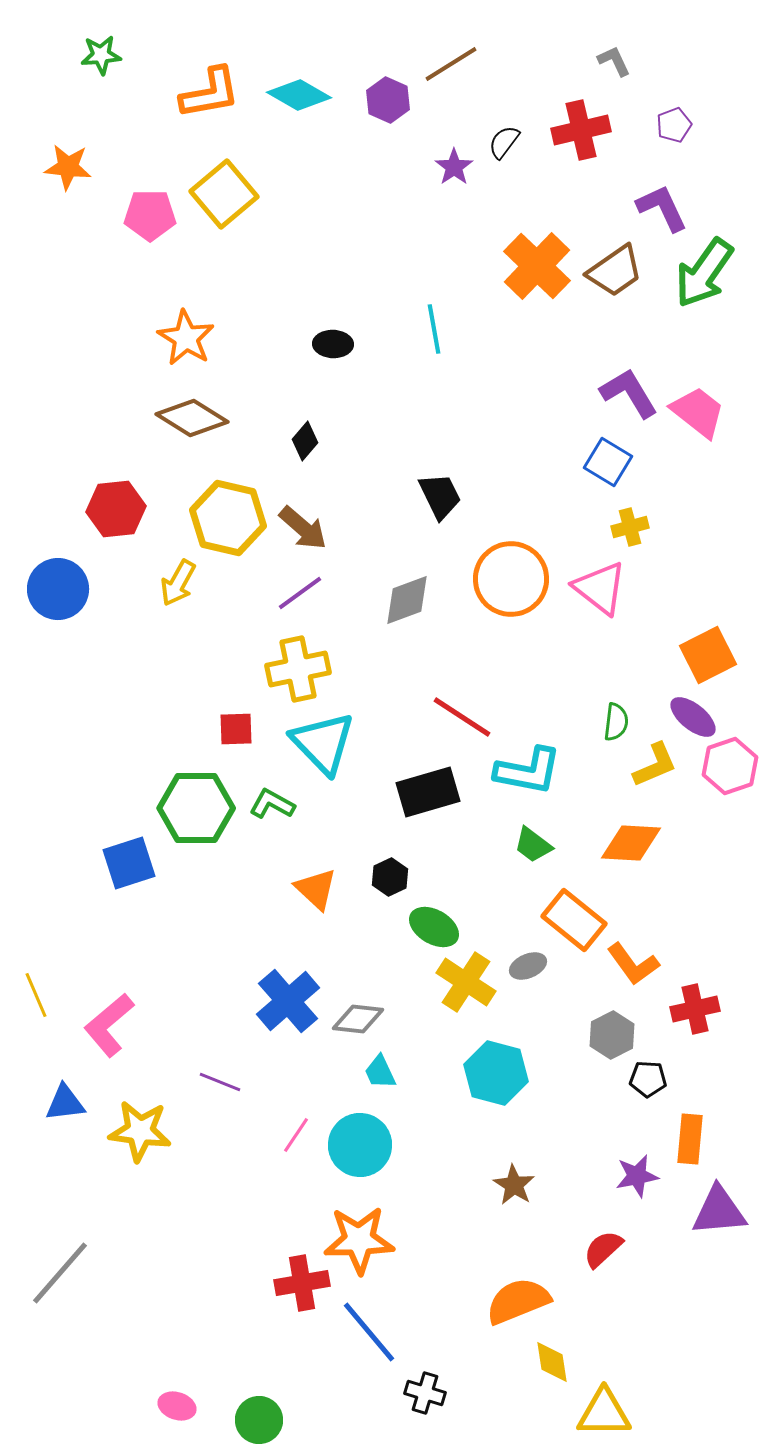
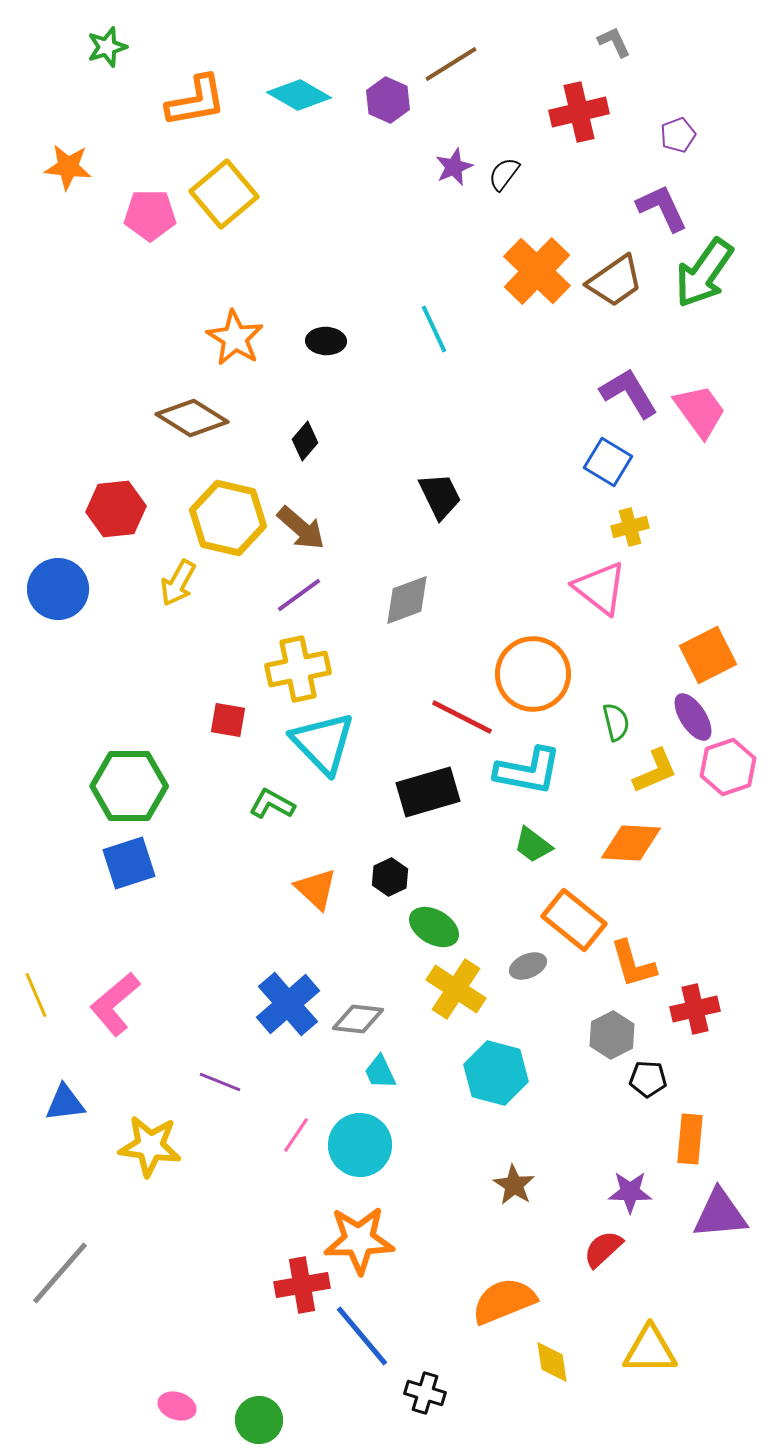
green star at (101, 55): moved 6 px right, 8 px up; rotated 12 degrees counterclockwise
gray L-shape at (614, 61): moved 19 px up
orange L-shape at (210, 93): moved 14 px left, 8 px down
purple pentagon at (674, 125): moved 4 px right, 10 px down
red cross at (581, 130): moved 2 px left, 18 px up
black semicircle at (504, 142): moved 32 px down
purple star at (454, 167): rotated 12 degrees clockwise
orange cross at (537, 266): moved 5 px down
brown trapezoid at (615, 271): moved 10 px down
cyan line at (434, 329): rotated 15 degrees counterclockwise
orange star at (186, 338): moved 49 px right
black ellipse at (333, 344): moved 7 px left, 3 px up
pink trapezoid at (698, 412): moved 2 px right, 1 px up; rotated 16 degrees clockwise
brown arrow at (303, 528): moved 2 px left
orange circle at (511, 579): moved 22 px right, 95 px down
purple line at (300, 593): moved 1 px left, 2 px down
red line at (462, 717): rotated 6 degrees counterclockwise
purple ellipse at (693, 717): rotated 18 degrees clockwise
green semicircle at (616, 722): rotated 21 degrees counterclockwise
red square at (236, 729): moved 8 px left, 9 px up; rotated 12 degrees clockwise
yellow L-shape at (655, 765): moved 6 px down
pink hexagon at (730, 766): moved 2 px left, 1 px down
green hexagon at (196, 808): moved 67 px left, 22 px up
orange L-shape at (633, 964): rotated 20 degrees clockwise
yellow cross at (466, 982): moved 10 px left, 7 px down
blue cross at (288, 1001): moved 3 px down
pink L-shape at (109, 1025): moved 6 px right, 21 px up
yellow star at (140, 1131): moved 10 px right, 15 px down
purple star at (637, 1176): moved 7 px left, 16 px down; rotated 12 degrees clockwise
purple triangle at (719, 1211): moved 1 px right, 3 px down
red cross at (302, 1283): moved 2 px down
orange semicircle at (518, 1301): moved 14 px left
blue line at (369, 1332): moved 7 px left, 4 px down
yellow triangle at (604, 1413): moved 46 px right, 63 px up
